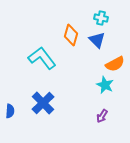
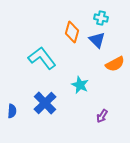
orange diamond: moved 1 px right, 3 px up
cyan star: moved 25 px left
blue cross: moved 2 px right
blue semicircle: moved 2 px right
